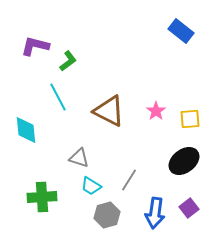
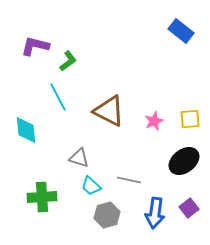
pink star: moved 2 px left, 10 px down; rotated 12 degrees clockwise
gray line: rotated 70 degrees clockwise
cyan trapezoid: rotated 10 degrees clockwise
